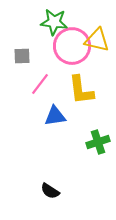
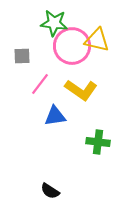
green star: moved 1 px down
yellow L-shape: rotated 48 degrees counterclockwise
green cross: rotated 25 degrees clockwise
